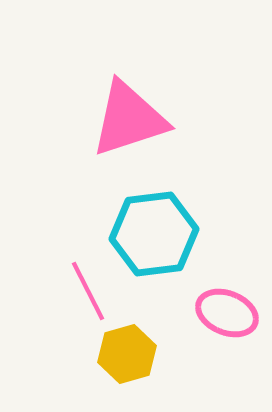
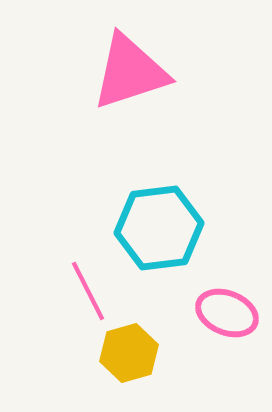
pink triangle: moved 1 px right, 47 px up
cyan hexagon: moved 5 px right, 6 px up
yellow hexagon: moved 2 px right, 1 px up
